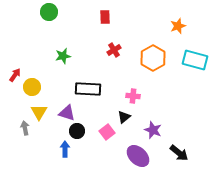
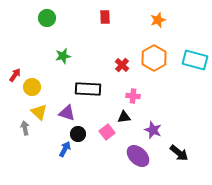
green circle: moved 2 px left, 6 px down
orange star: moved 20 px left, 6 px up
red cross: moved 8 px right, 15 px down; rotated 16 degrees counterclockwise
orange hexagon: moved 1 px right
yellow triangle: rotated 18 degrees counterclockwise
black triangle: rotated 32 degrees clockwise
black circle: moved 1 px right, 3 px down
blue arrow: rotated 28 degrees clockwise
